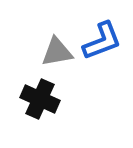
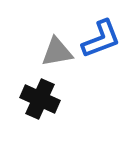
blue L-shape: moved 1 px left, 2 px up
